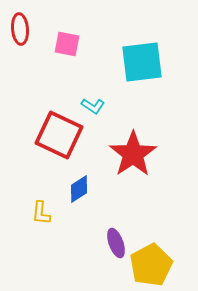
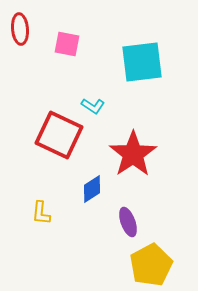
blue diamond: moved 13 px right
purple ellipse: moved 12 px right, 21 px up
